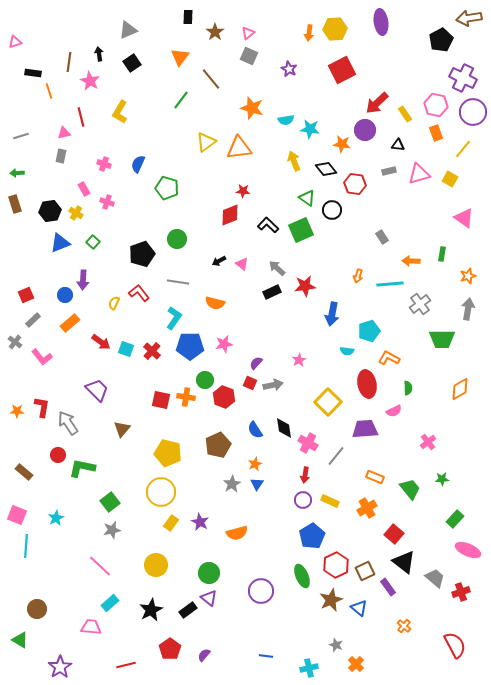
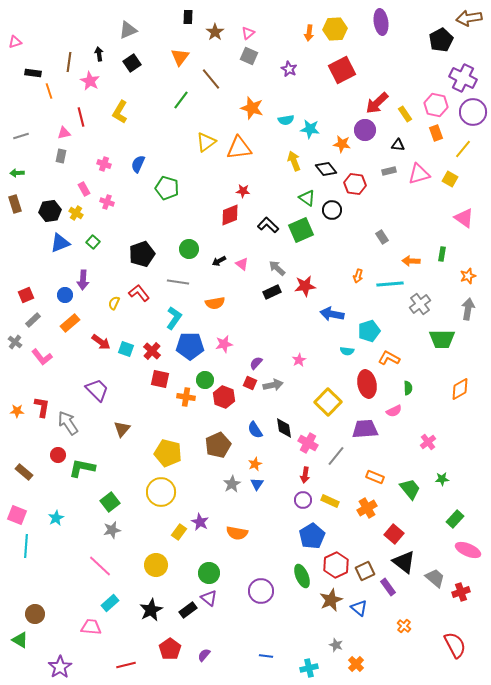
green circle at (177, 239): moved 12 px right, 10 px down
orange semicircle at (215, 303): rotated 24 degrees counterclockwise
blue arrow at (332, 314): rotated 90 degrees clockwise
red square at (161, 400): moved 1 px left, 21 px up
yellow rectangle at (171, 523): moved 8 px right, 9 px down
orange semicircle at (237, 533): rotated 25 degrees clockwise
brown circle at (37, 609): moved 2 px left, 5 px down
